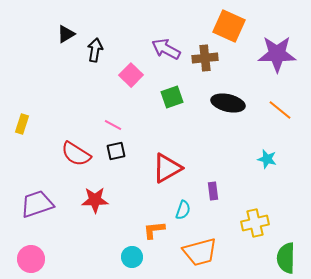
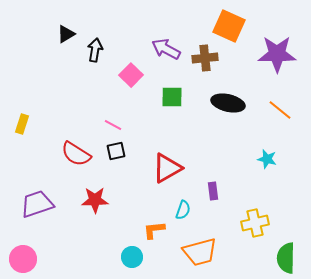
green square: rotated 20 degrees clockwise
pink circle: moved 8 px left
